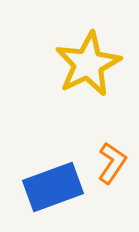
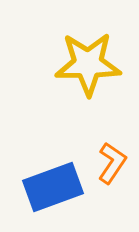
yellow star: rotated 26 degrees clockwise
